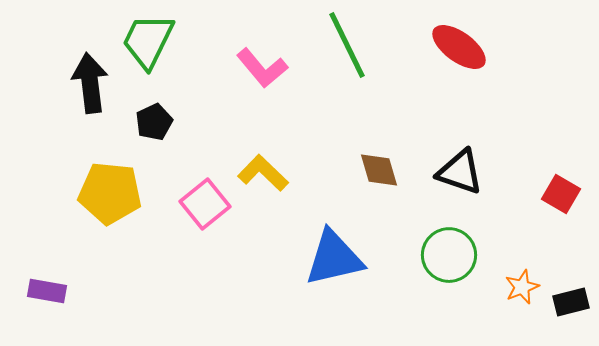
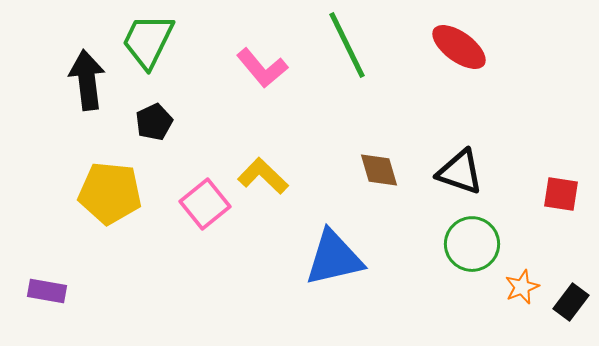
black arrow: moved 3 px left, 3 px up
yellow L-shape: moved 3 px down
red square: rotated 21 degrees counterclockwise
green circle: moved 23 px right, 11 px up
black rectangle: rotated 39 degrees counterclockwise
